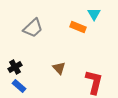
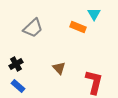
black cross: moved 1 px right, 3 px up
blue rectangle: moved 1 px left
